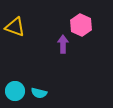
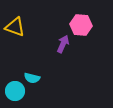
pink hexagon: rotated 20 degrees counterclockwise
purple arrow: rotated 24 degrees clockwise
cyan semicircle: moved 7 px left, 15 px up
